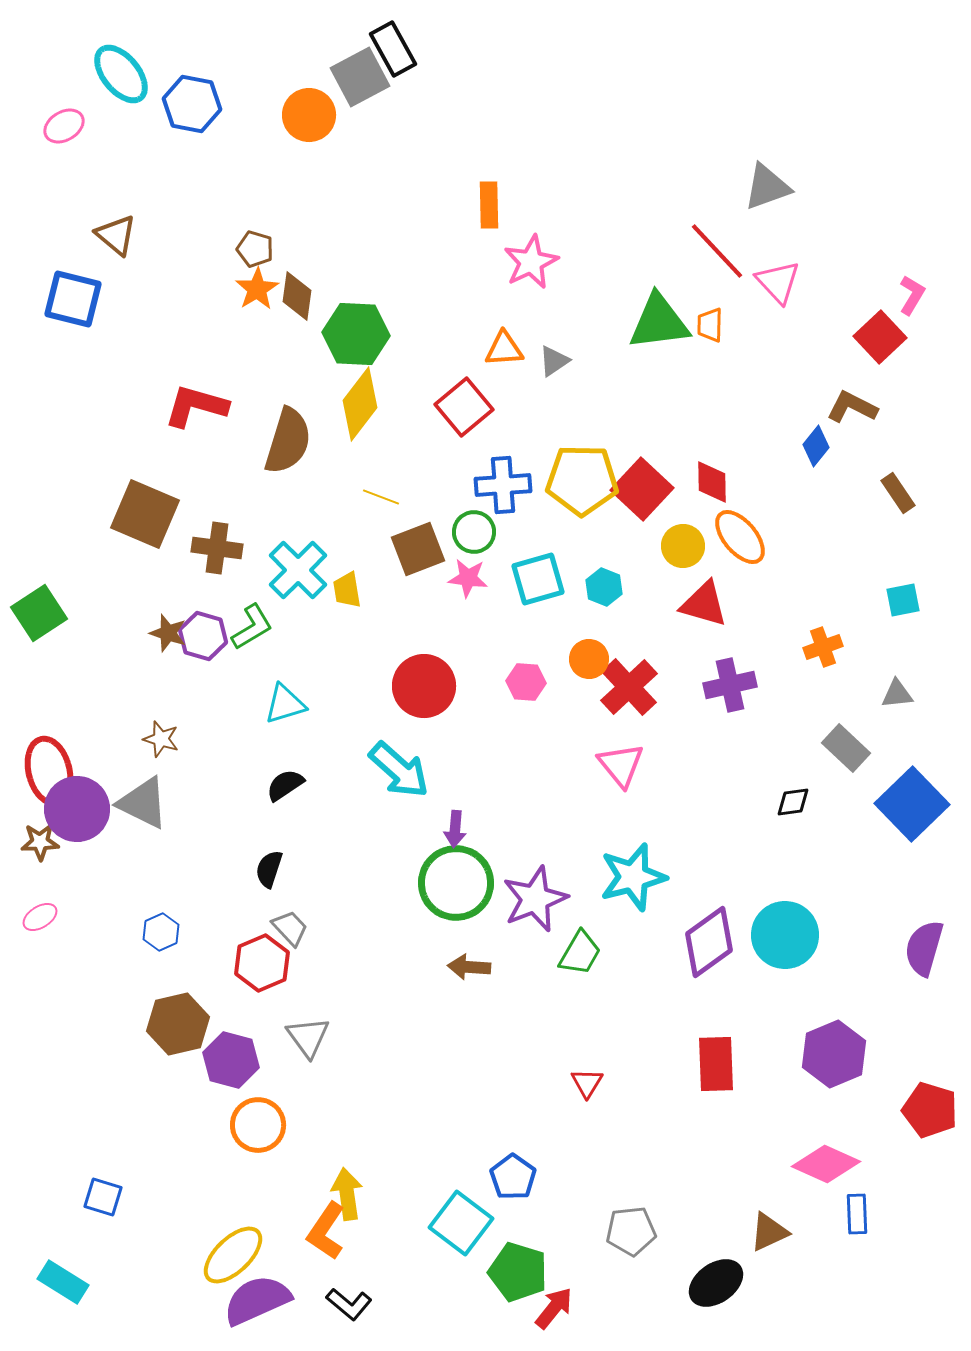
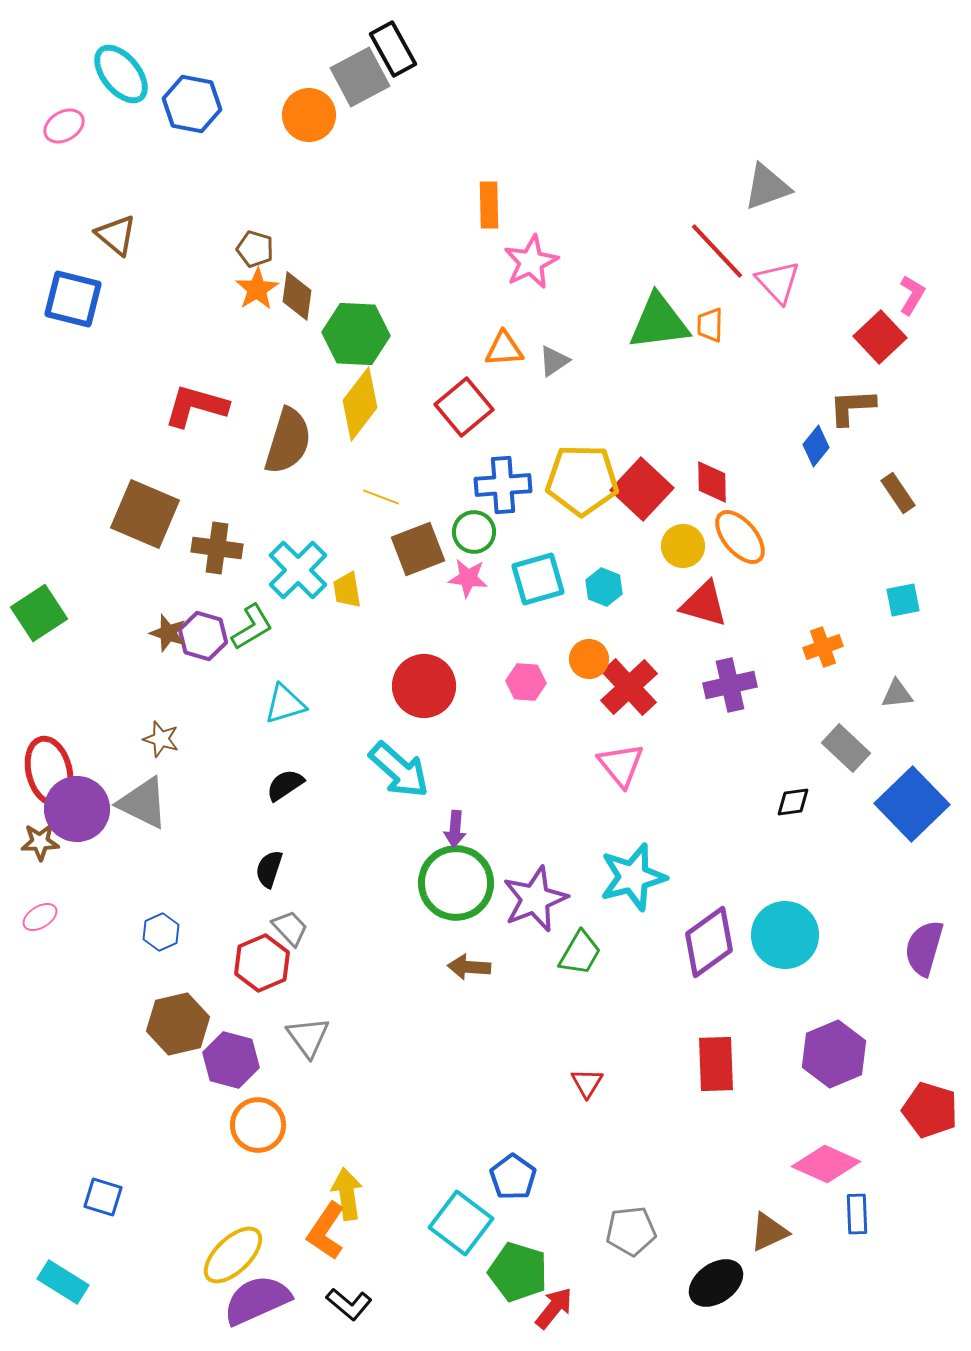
brown L-shape at (852, 407): rotated 30 degrees counterclockwise
